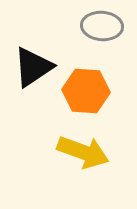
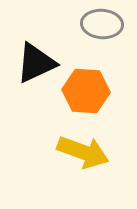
gray ellipse: moved 2 px up
black triangle: moved 3 px right, 4 px up; rotated 9 degrees clockwise
